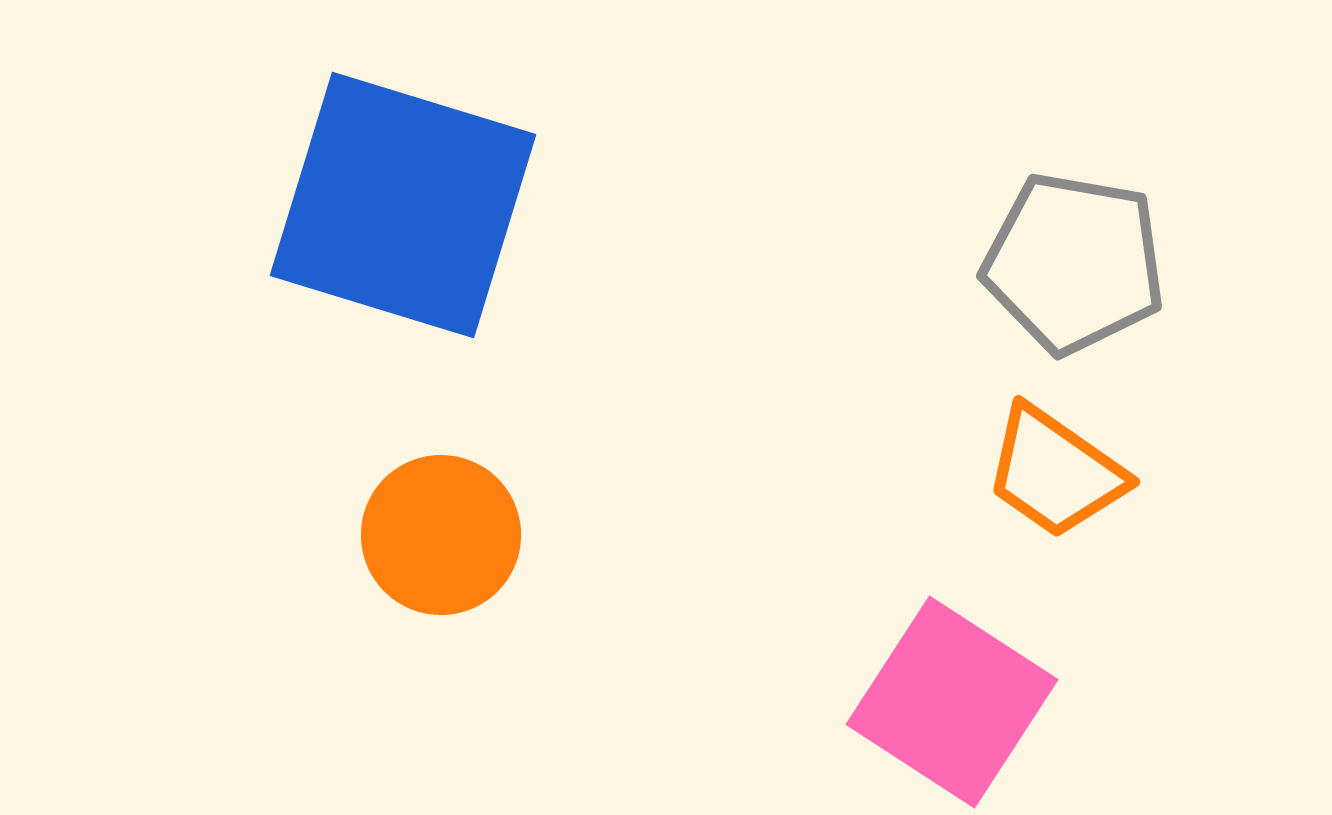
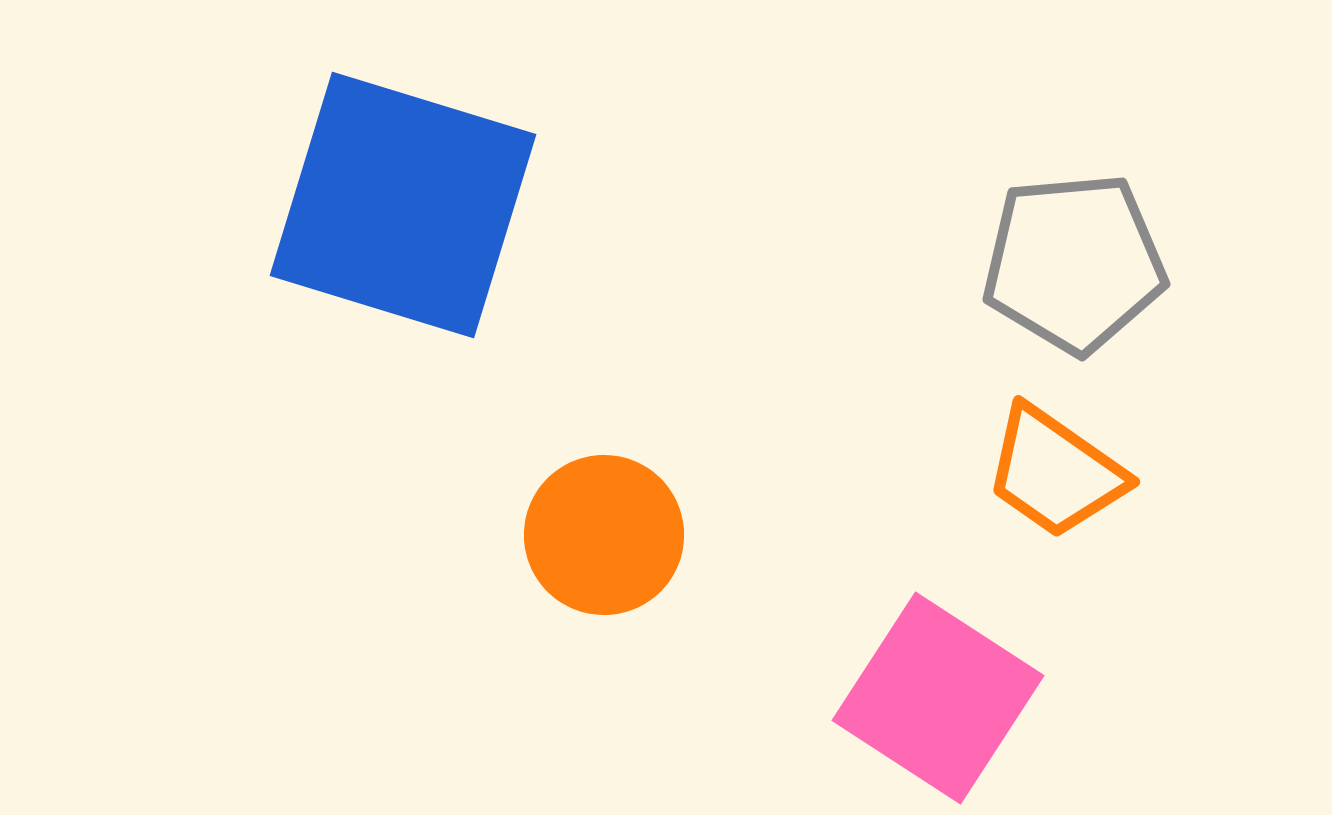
gray pentagon: rotated 15 degrees counterclockwise
orange circle: moved 163 px right
pink square: moved 14 px left, 4 px up
